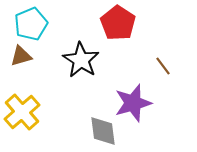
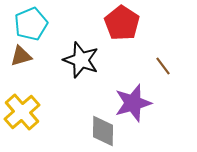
red pentagon: moved 4 px right
black star: rotated 12 degrees counterclockwise
gray diamond: rotated 8 degrees clockwise
